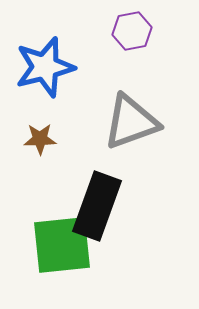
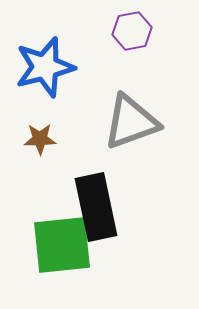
black rectangle: moved 1 px left, 1 px down; rotated 32 degrees counterclockwise
